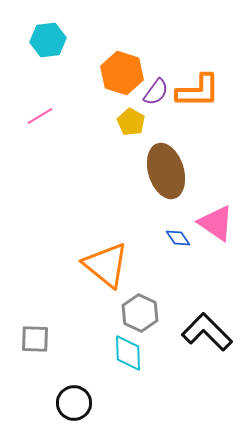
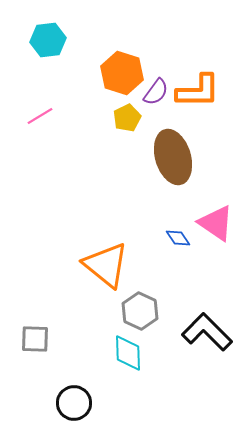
yellow pentagon: moved 4 px left, 4 px up; rotated 16 degrees clockwise
brown ellipse: moved 7 px right, 14 px up
gray hexagon: moved 2 px up
